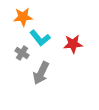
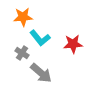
gray arrow: rotated 75 degrees counterclockwise
